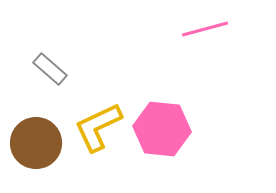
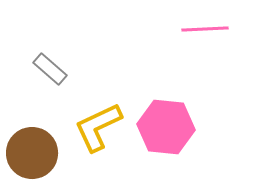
pink line: rotated 12 degrees clockwise
pink hexagon: moved 4 px right, 2 px up
brown circle: moved 4 px left, 10 px down
